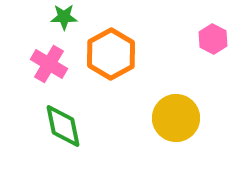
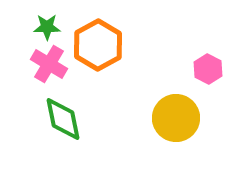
green star: moved 17 px left, 10 px down
pink hexagon: moved 5 px left, 30 px down
orange hexagon: moved 13 px left, 9 px up
green diamond: moved 7 px up
